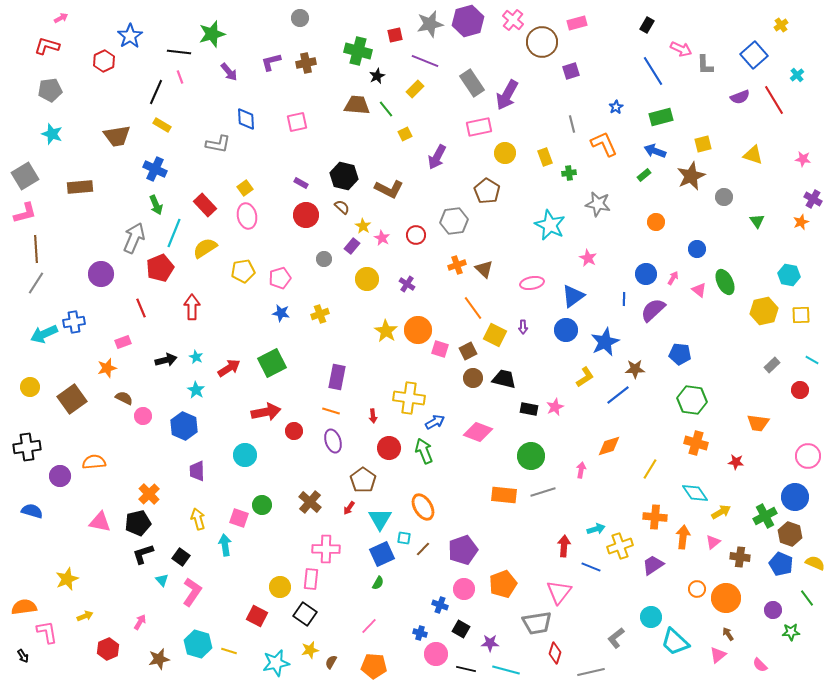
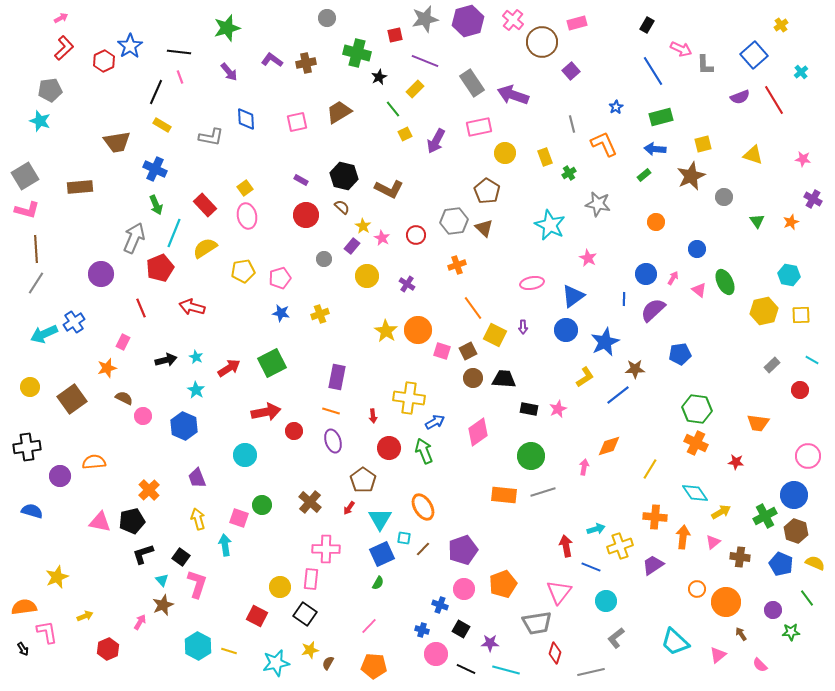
gray circle at (300, 18): moved 27 px right
gray star at (430, 24): moved 5 px left, 5 px up
green star at (212, 34): moved 15 px right, 6 px up
blue star at (130, 36): moved 10 px down
red L-shape at (47, 46): moved 17 px right, 2 px down; rotated 120 degrees clockwise
green cross at (358, 51): moved 1 px left, 2 px down
purple L-shape at (271, 62): moved 1 px right, 2 px up; rotated 50 degrees clockwise
purple square at (571, 71): rotated 24 degrees counterclockwise
cyan cross at (797, 75): moved 4 px right, 3 px up
black star at (377, 76): moved 2 px right, 1 px down
purple arrow at (507, 95): moved 6 px right; rotated 80 degrees clockwise
brown trapezoid at (357, 105): moved 18 px left, 7 px down; rotated 36 degrees counterclockwise
green line at (386, 109): moved 7 px right
cyan star at (52, 134): moved 12 px left, 13 px up
brown trapezoid at (117, 136): moved 6 px down
gray L-shape at (218, 144): moved 7 px left, 7 px up
blue arrow at (655, 151): moved 2 px up; rotated 15 degrees counterclockwise
purple arrow at (437, 157): moved 1 px left, 16 px up
green cross at (569, 173): rotated 24 degrees counterclockwise
purple rectangle at (301, 183): moved 3 px up
pink L-shape at (25, 213): moved 2 px right, 3 px up; rotated 30 degrees clockwise
orange star at (801, 222): moved 10 px left
brown triangle at (484, 269): moved 41 px up
yellow circle at (367, 279): moved 3 px up
red arrow at (192, 307): rotated 75 degrees counterclockwise
blue cross at (74, 322): rotated 25 degrees counterclockwise
pink rectangle at (123, 342): rotated 42 degrees counterclockwise
pink square at (440, 349): moved 2 px right, 2 px down
blue pentagon at (680, 354): rotated 15 degrees counterclockwise
black trapezoid at (504, 379): rotated 10 degrees counterclockwise
green hexagon at (692, 400): moved 5 px right, 9 px down
pink star at (555, 407): moved 3 px right, 2 px down
pink diamond at (478, 432): rotated 56 degrees counterclockwise
orange cross at (696, 443): rotated 10 degrees clockwise
pink arrow at (581, 470): moved 3 px right, 3 px up
purple trapezoid at (197, 471): moved 7 px down; rotated 20 degrees counterclockwise
orange cross at (149, 494): moved 4 px up
blue circle at (795, 497): moved 1 px left, 2 px up
black pentagon at (138, 523): moved 6 px left, 2 px up
brown hexagon at (790, 534): moved 6 px right, 3 px up
red arrow at (564, 546): moved 2 px right; rotated 15 degrees counterclockwise
yellow star at (67, 579): moved 10 px left, 2 px up
pink L-shape at (192, 592): moved 5 px right, 8 px up; rotated 16 degrees counterclockwise
orange circle at (726, 598): moved 4 px down
cyan circle at (651, 617): moved 45 px left, 16 px up
blue cross at (420, 633): moved 2 px right, 3 px up
brown arrow at (728, 634): moved 13 px right
cyan hexagon at (198, 644): moved 2 px down; rotated 12 degrees clockwise
black arrow at (23, 656): moved 7 px up
brown star at (159, 659): moved 4 px right, 54 px up; rotated 10 degrees counterclockwise
brown semicircle at (331, 662): moved 3 px left, 1 px down
black line at (466, 669): rotated 12 degrees clockwise
